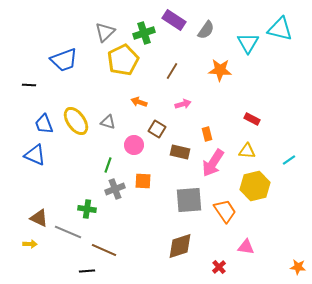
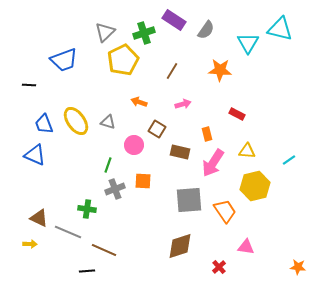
red rectangle at (252, 119): moved 15 px left, 5 px up
